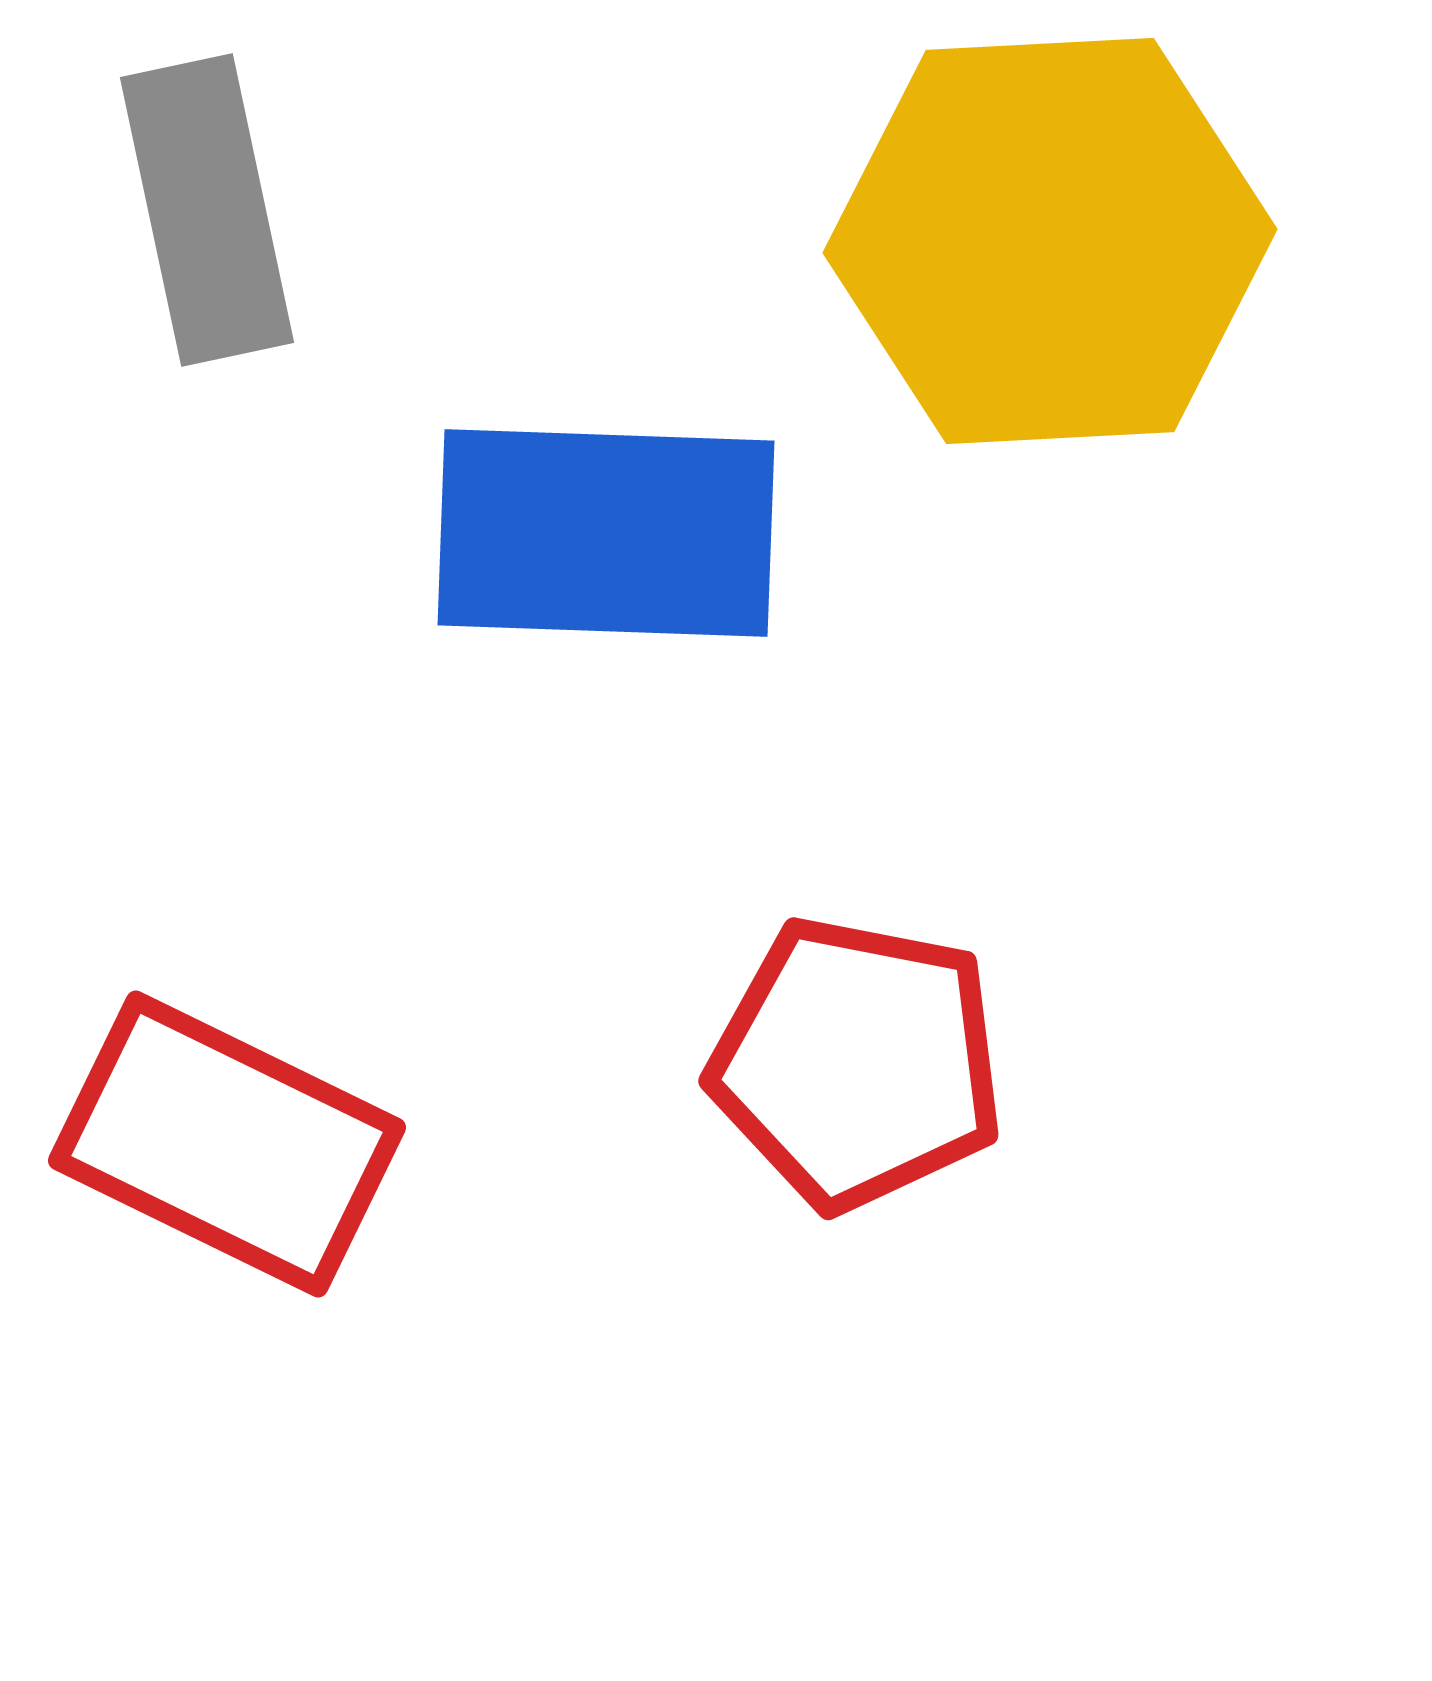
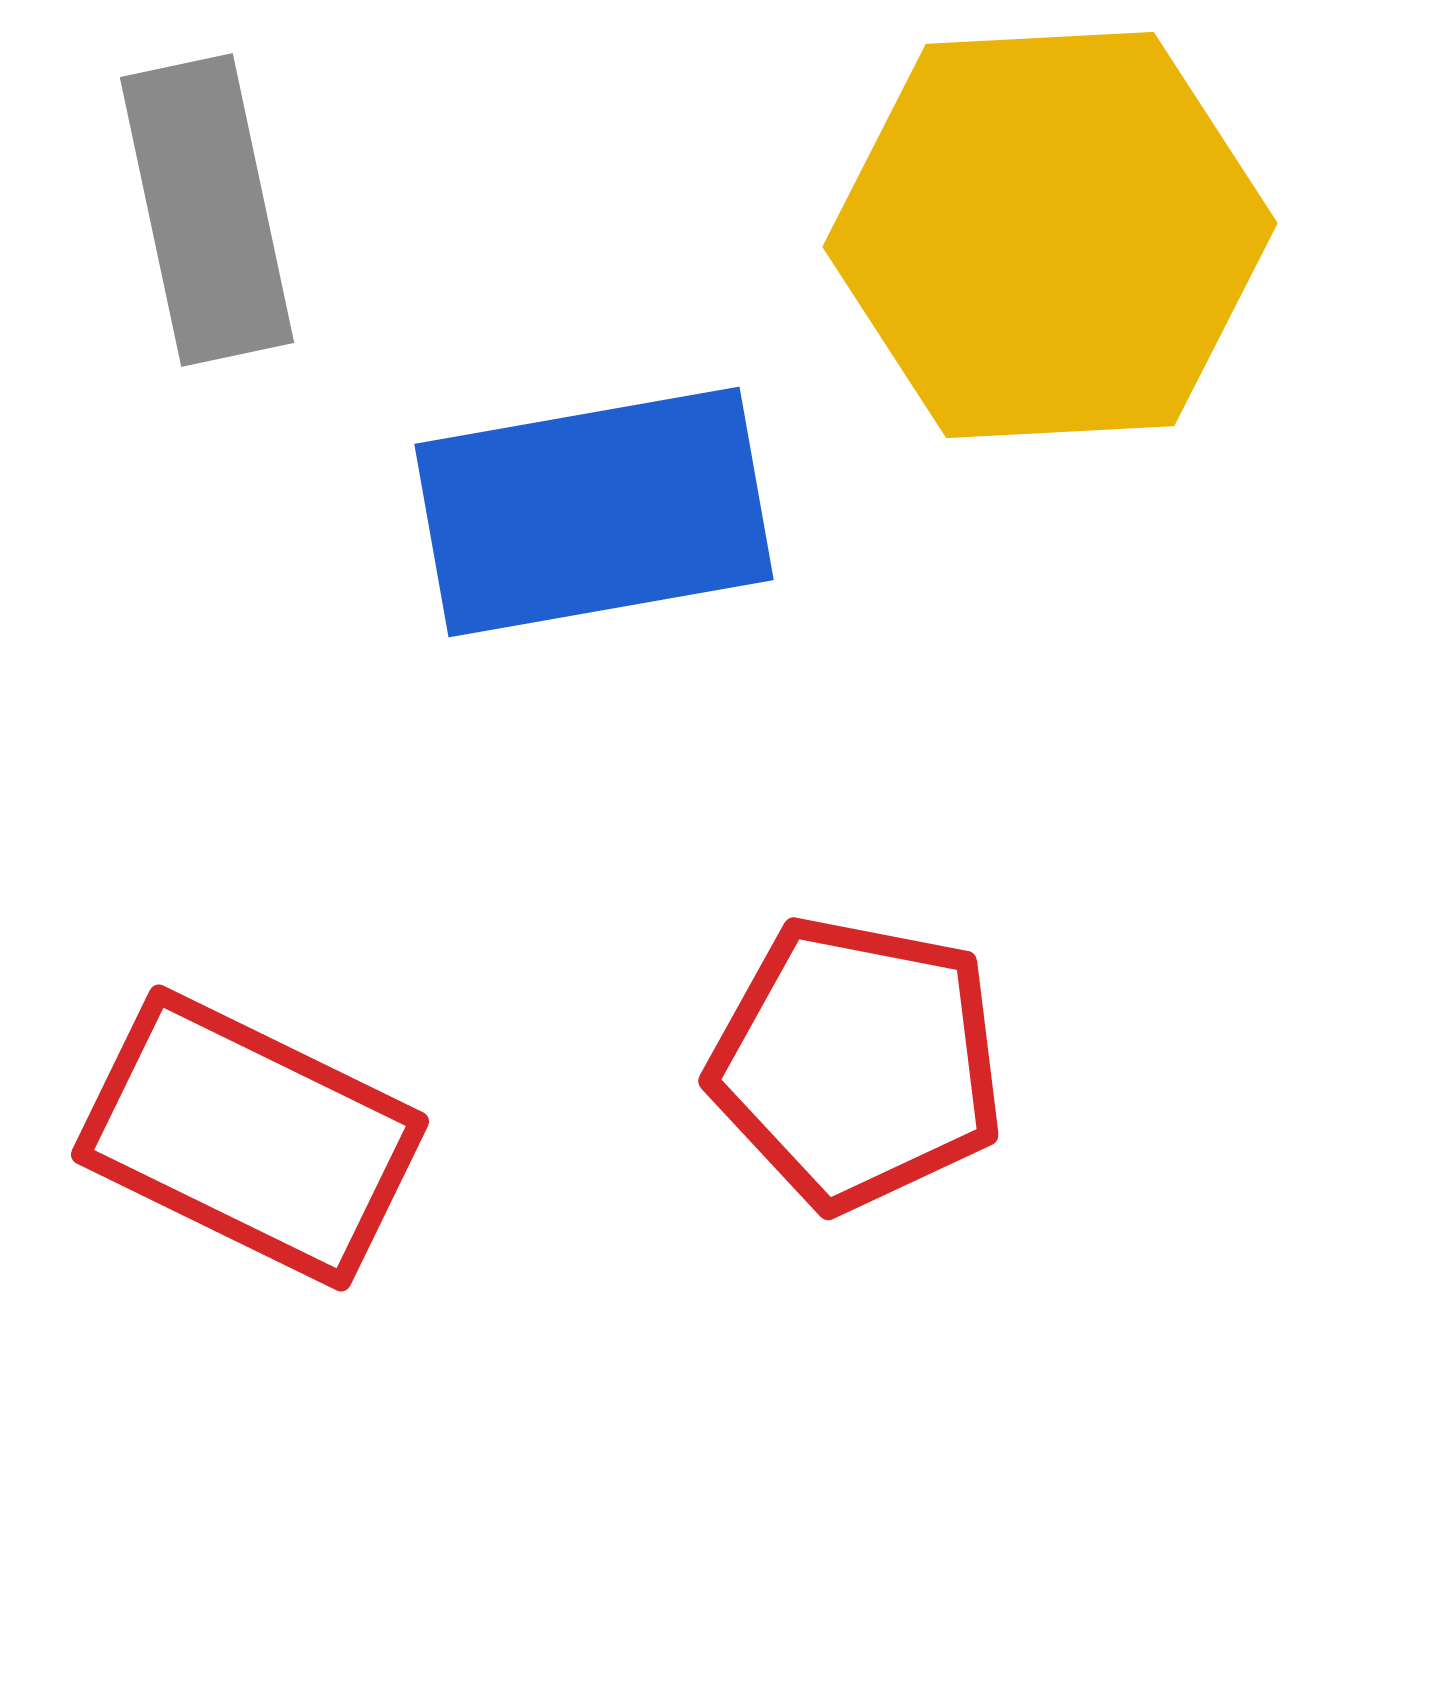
yellow hexagon: moved 6 px up
blue rectangle: moved 12 px left, 21 px up; rotated 12 degrees counterclockwise
red rectangle: moved 23 px right, 6 px up
